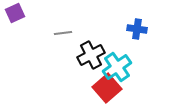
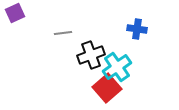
black cross: rotated 8 degrees clockwise
